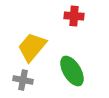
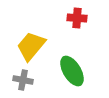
red cross: moved 3 px right, 2 px down
yellow trapezoid: moved 1 px left, 1 px up
